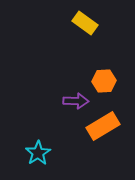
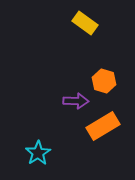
orange hexagon: rotated 20 degrees clockwise
